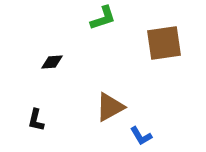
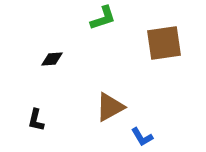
black diamond: moved 3 px up
blue L-shape: moved 1 px right, 1 px down
